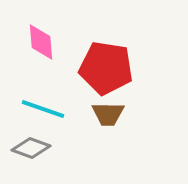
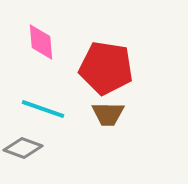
gray diamond: moved 8 px left
